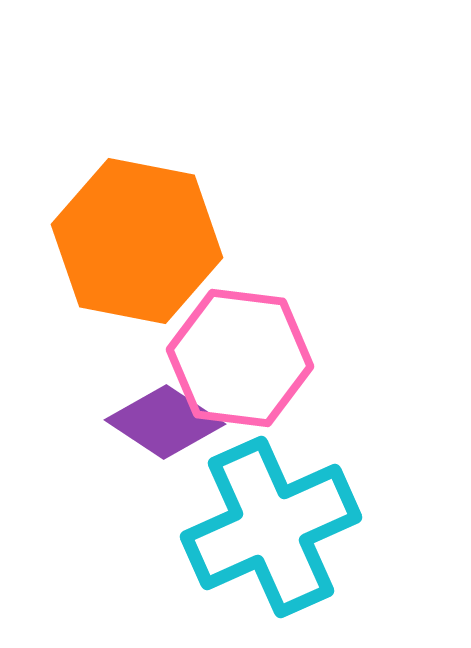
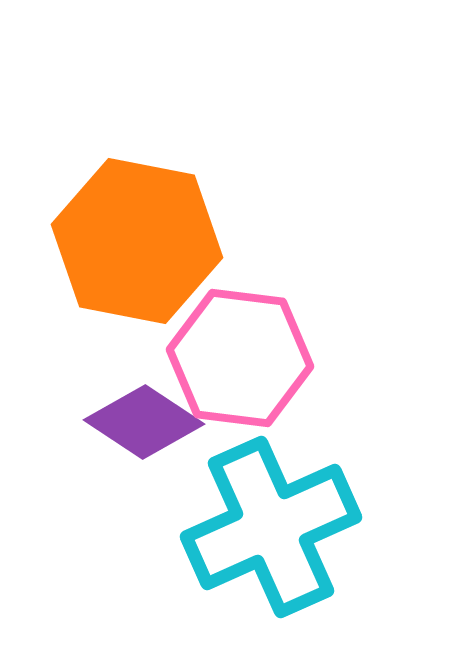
purple diamond: moved 21 px left
